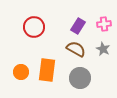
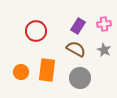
red circle: moved 2 px right, 4 px down
gray star: moved 1 px right, 1 px down
